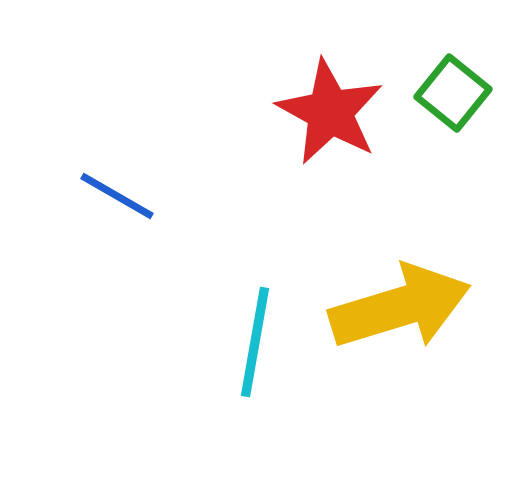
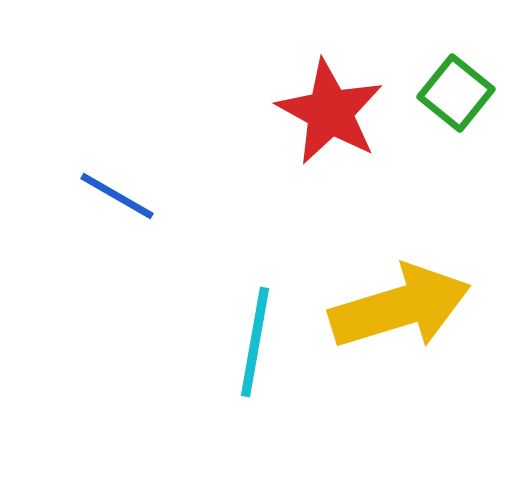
green square: moved 3 px right
